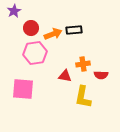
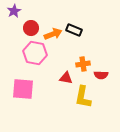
black rectangle: rotated 28 degrees clockwise
pink hexagon: rotated 20 degrees clockwise
red triangle: moved 1 px right, 2 px down
